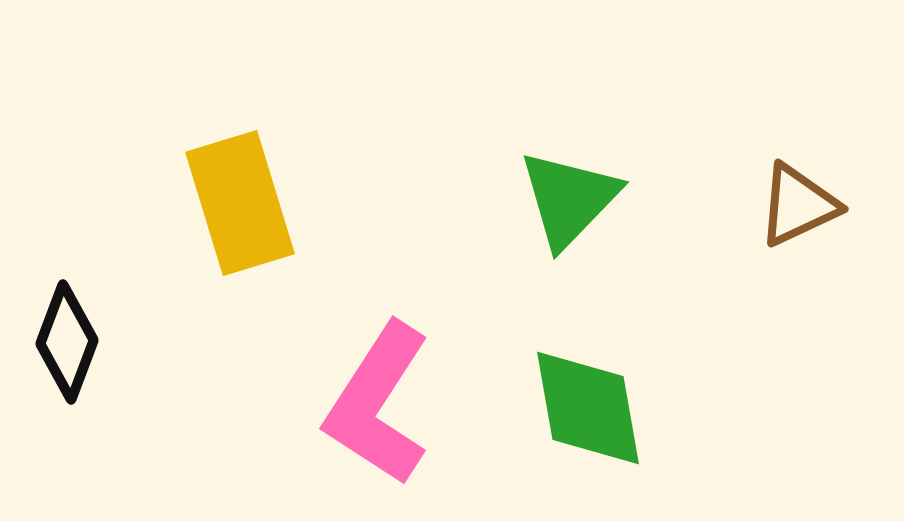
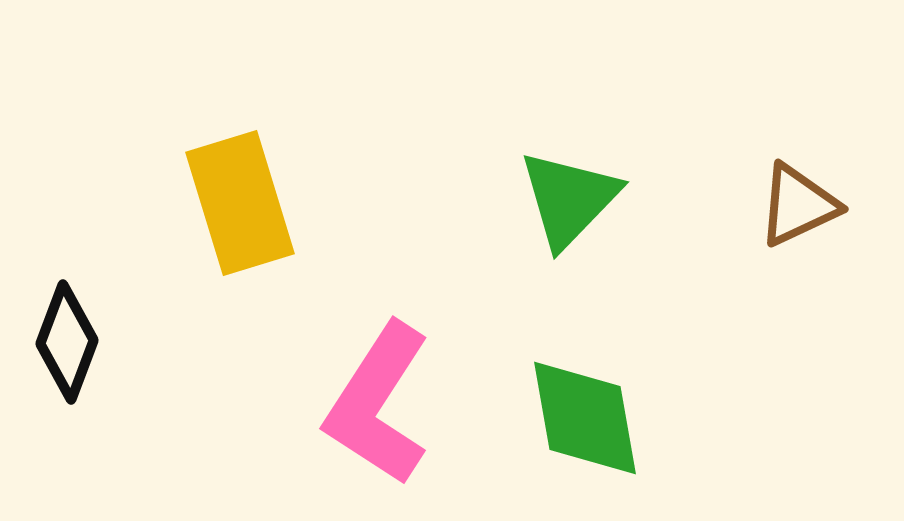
green diamond: moved 3 px left, 10 px down
